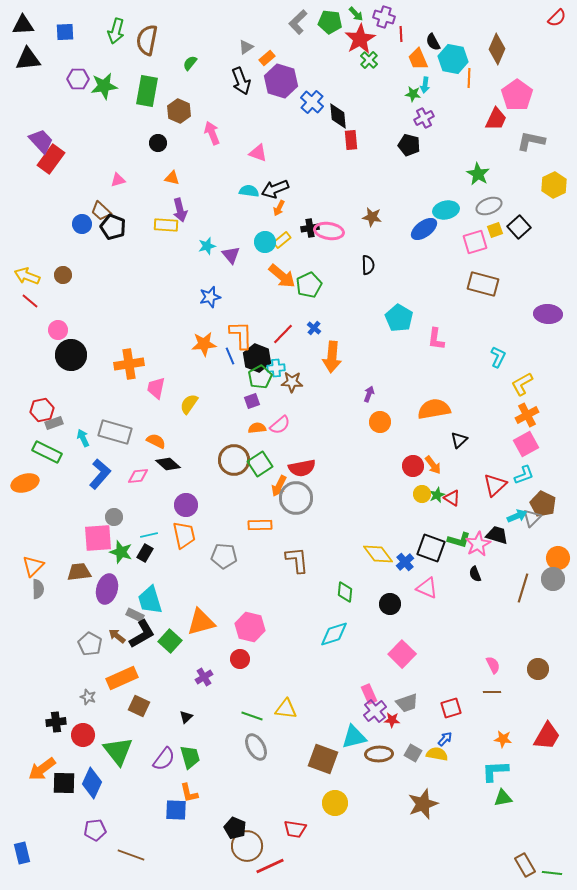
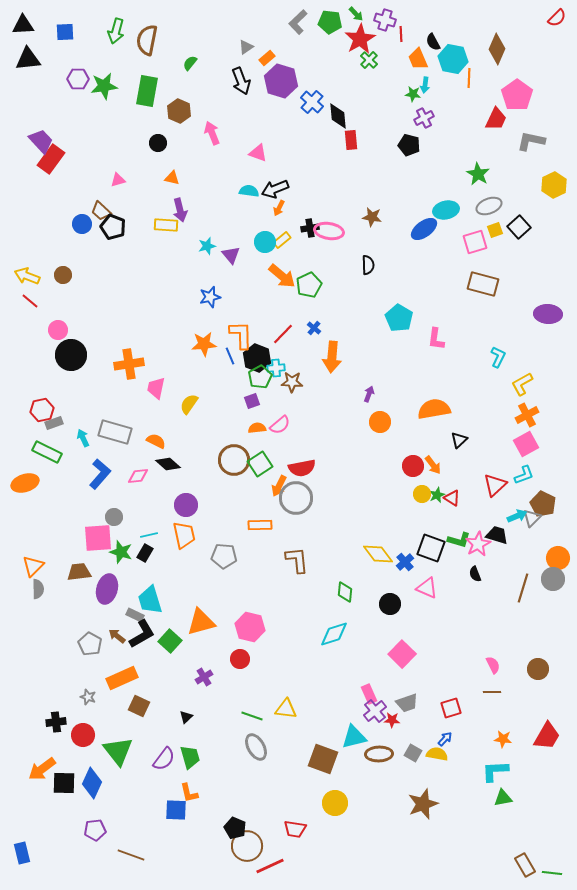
purple cross at (384, 17): moved 1 px right, 3 px down
